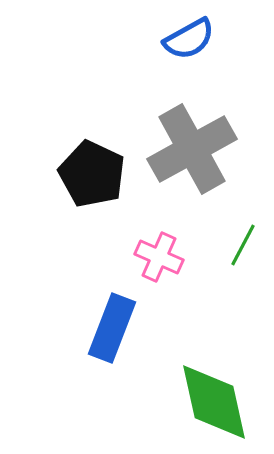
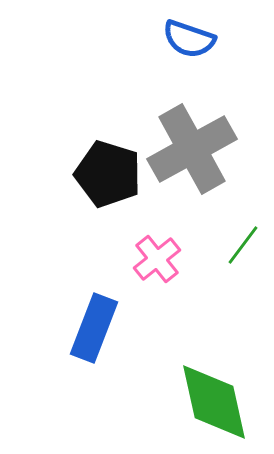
blue semicircle: rotated 48 degrees clockwise
black pentagon: moved 16 px right; rotated 8 degrees counterclockwise
green line: rotated 9 degrees clockwise
pink cross: moved 2 px left, 2 px down; rotated 27 degrees clockwise
blue rectangle: moved 18 px left
